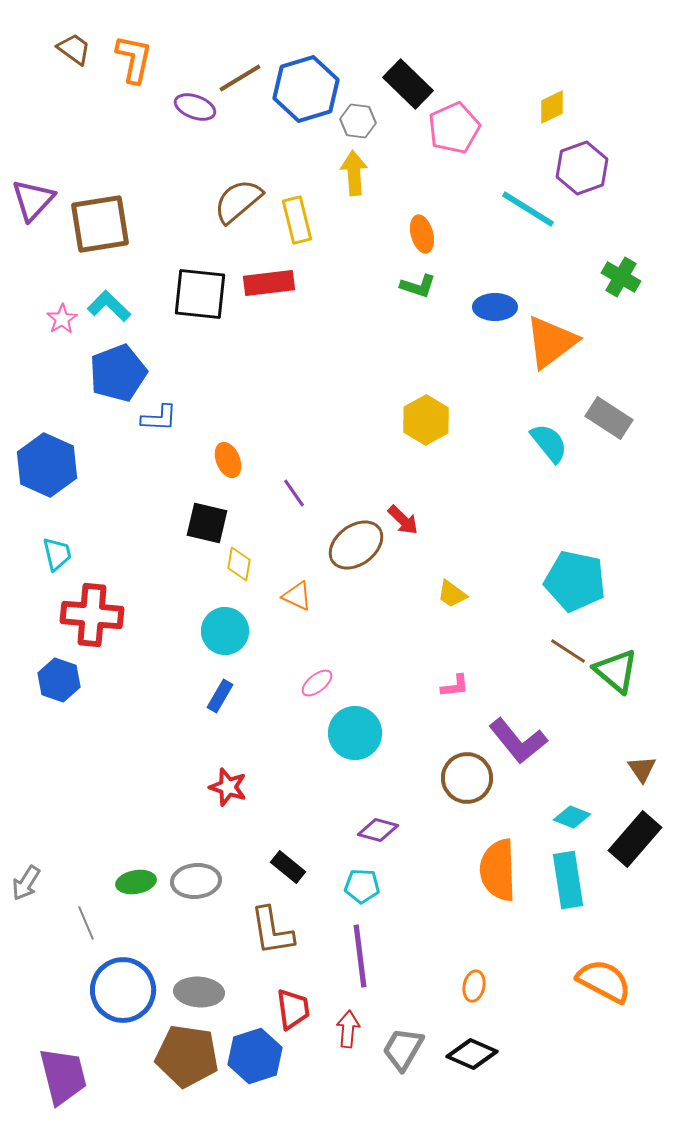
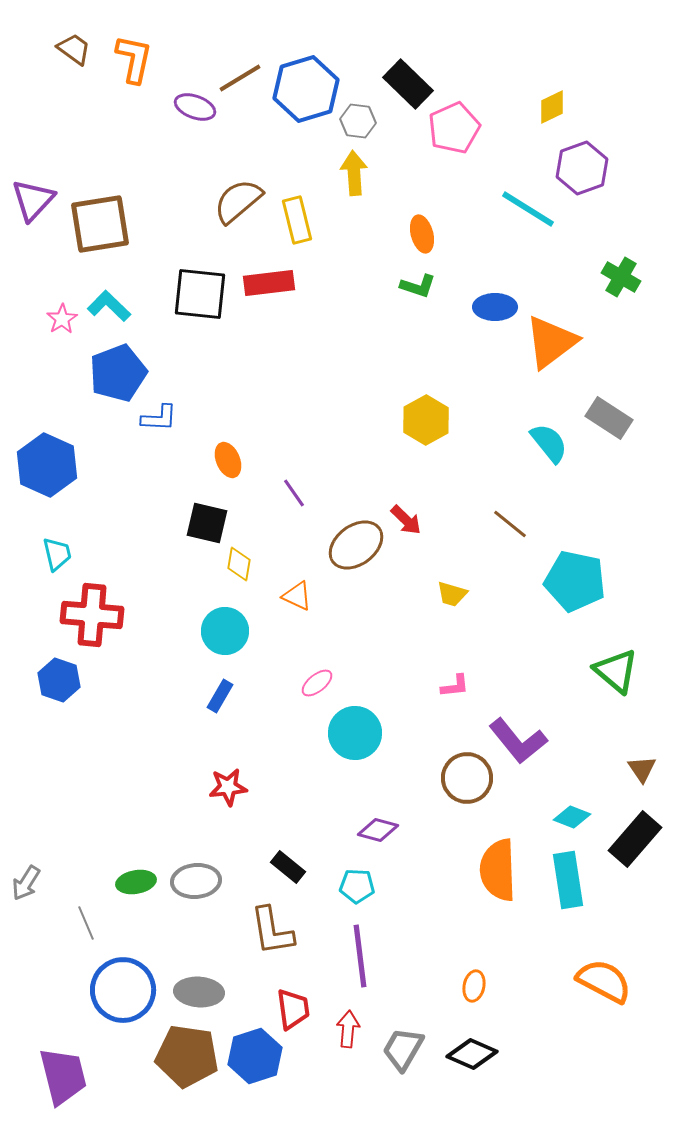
red arrow at (403, 520): moved 3 px right
yellow trapezoid at (452, 594): rotated 20 degrees counterclockwise
brown line at (568, 651): moved 58 px left, 127 px up; rotated 6 degrees clockwise
red star at (228, 787): rotated 24 degrees counterclockwise
cyan pentagon at (362, 886): moved 5 px left
